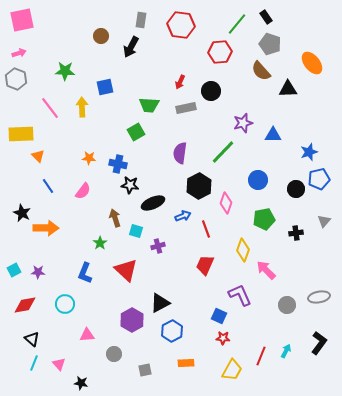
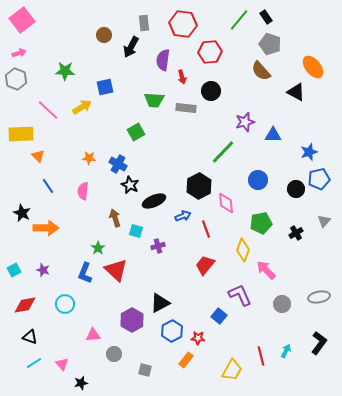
pink square at (22, 20): rotated 25 degrees counterclockwise
gray rectangle at (141, 20): moved 3 px right, 3 px down; rotated 14 degrees counterclockwise
green line at (237, 24): moved 2 px right, 4 px up
red hexagon at (181, 25): moved 2 px right, 1 px up
brown circle at (101, 36): moved 3 px right, 1 px up
red hexagon at (220, 52): moved 10 px left
orange ellipse at (312, 63): moved 1 px right, 4 px down
red arrow at (180, 82): moved 2 px right, 5 px up; rotated 40 degrees counterclockwise
black triangle at (288, 89): moved 8 px right, 3 px down; rotated 30 degrees clockwise
green trapezoid at (149, 105): moved 5 px right, 5 px up
yellow arrow at (82, 107): rotated 60 degrees clockwise
pink line at (50, 108): moved 2 px left, 2 px down; rotated 10 degrees counterclockwise
gray rectangle at (186, 108): rotated 18 degrees clockwise
purple star at (243, 123): moved 2 px right, 1 px up
purple semicircle at (180, 153): moved 17 px left, 93 px up
blue cross at (118, 164): rotated 18 degrees clockwise
black star at (130, 185): rotated 18 degrees clockwise
pink semicircle at (83, 191): rotated 150 degrees clockwise
black ellipse at (153, 203): moved 1 px right, 2 px up
pink diamond at (226, 203): rotated 25 degrees counterclockwise
green pentagon at (264, 219): moved 3 px left, 4 px down
black cross at (296, 233): rotated 24 degrees counterclockwise
green star at (100, 243): moved 2 px left, 5 px down
red trapezoid at (205, 265): rotated 15 degrees clockwise
red triangle at (126, 270): moved 10 px left
purple star at (38, 272): moved 5 px right, 2 px up; rotated 16 degrees clockwise
gray circle at (287, 305): moved 5 px left, 1 px up
blue square at (219, 316): rotated 14 degrees clockwise
pink triangle at (87, 335): moved 6 px right
red star at (223, 338): moved 25 px left
black triangle at (32, 339): moved 2 px left, 2 px up; rotated 21 degrees counterclockwise
red line at (261, 356): rotated 36 degrees counterclockwise
cyan line at (34, 363): rotated 35 degrees clockwise
orange rectangle at (186, 363): moved 3 px up; rotated 49 degrees counterclockwise
pink triangle at (59, 364): moved 3 px right
gray square at (145, 370): rotated 24 degrees clockwise
black star at (81, 383): rotated 24 degrees counterclockwise
